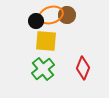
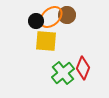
orange ellipse: moved 2 px down; rotated 25 degrees counterclockwise
green cross: moved 20 px right, 4 px down
